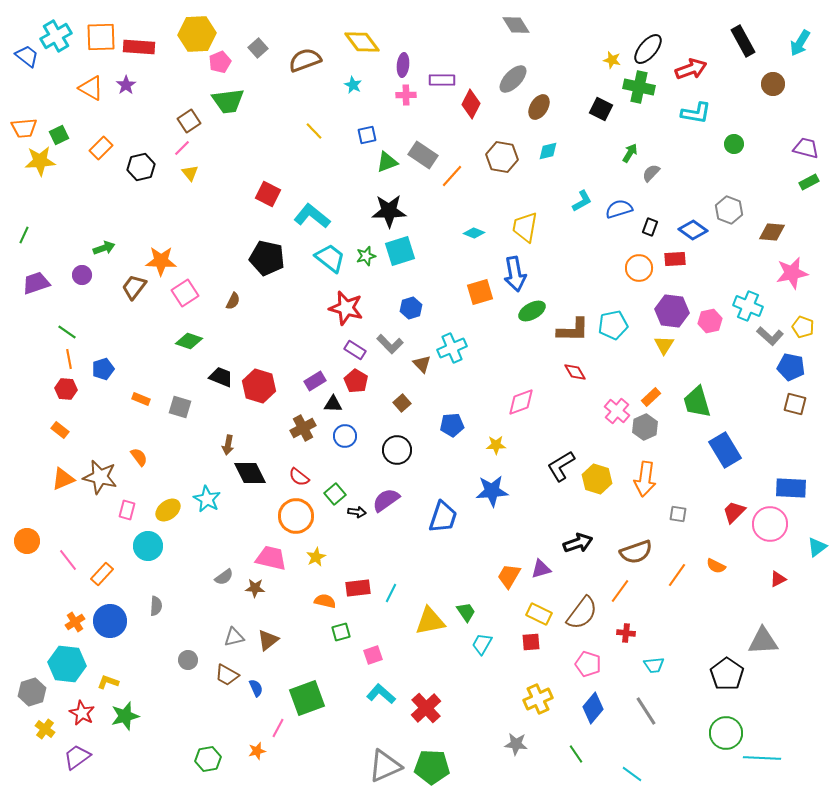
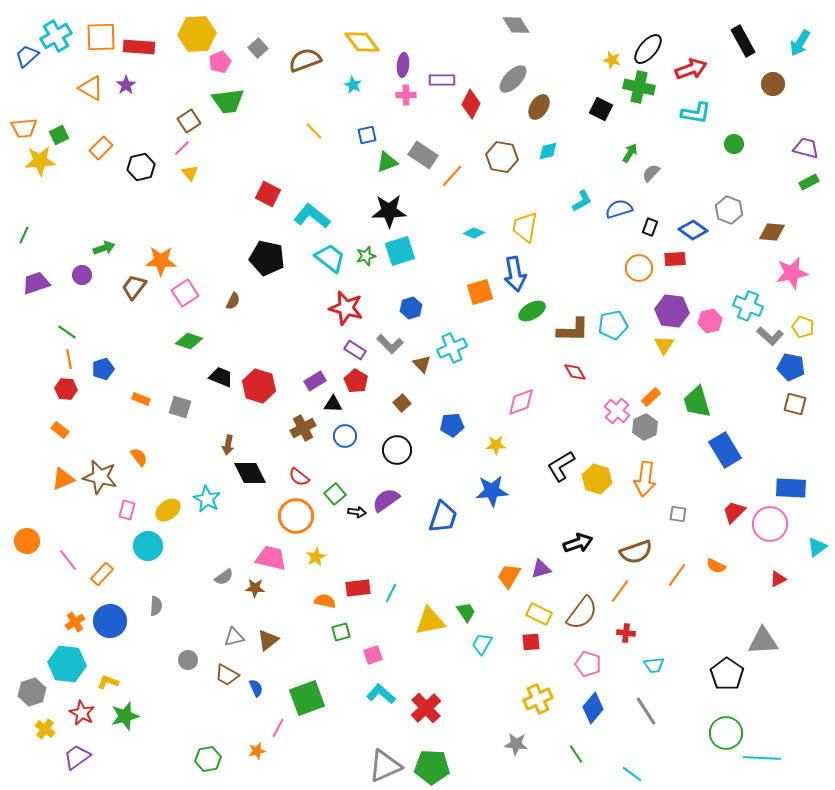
blue trapezoid at (27, 56): rotated 80 degrees counterclockwise
